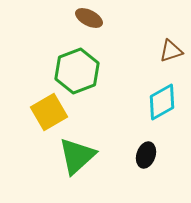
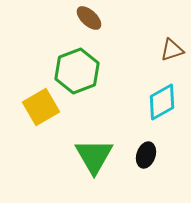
brown ellipse: rotated 16 degrees clockwise
brown triangle: moved 1 px right, 1 px up
yellow square: moved 8 px left, 5 px up
green triangle: moved 17 px right; rotated 18 degrees counterclockwise
